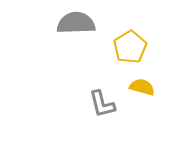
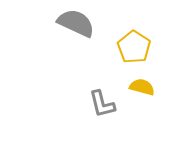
gray semicircle: rotated 27 degrees clockwise
yellow pentagon: moved 4 px right; rotated 8 degrees counterclockwise
